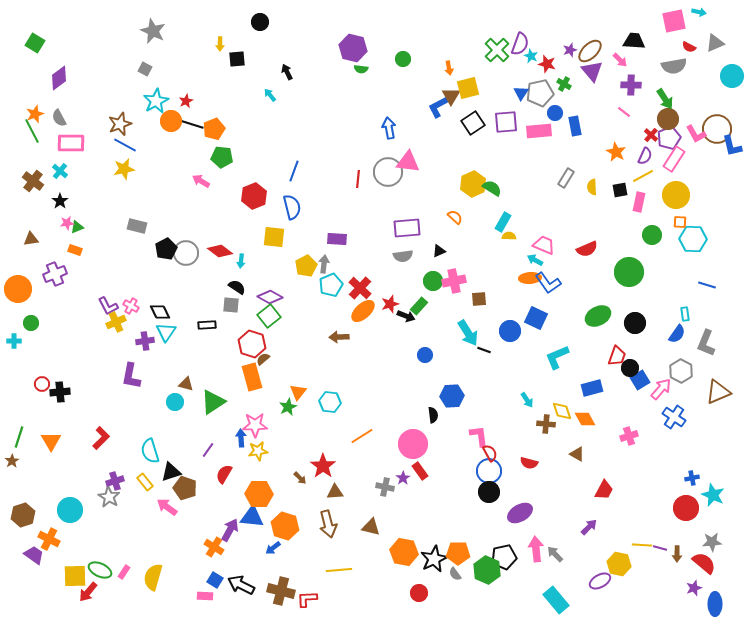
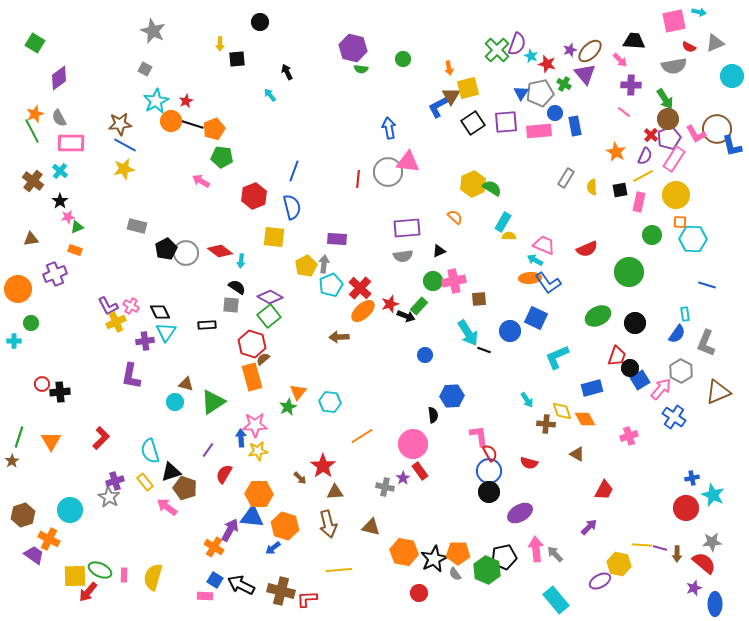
purple semicircle at (520, 44): moved 3 px left
purple triangle at (592, 71): moved 7 px left, 3 px down
brown star at (120, 124): rotated 15 degrees clockwise
pink star at (67, 223): moved 1 px right, 6 px up
pink rectangle at (124, 572): moved 3 px down; rotated 32 degrees counterclockwise
